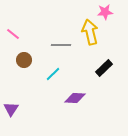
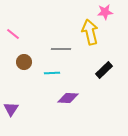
gray line: moved 4 px down
brown circle: moved 2 px down
black rectangle: moved 2 px down
cyan line: moved 1 px left, 1 px up; rotated 42 degrees clockwise
purple diamond: moved 7 px left
